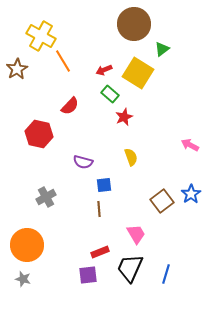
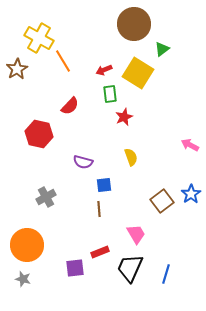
yellow cross: moved 2 px left, 2 px down
green rectangle: rotated 42 degrees clockwise
purple square: moved 13 px left, 7 px up
